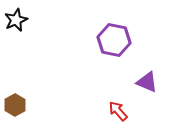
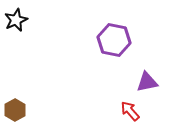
purple triangle: rotated 35 degrees counterclockwise
brown hexagon: moved 5 px down
red arrow: moved 12 px right
